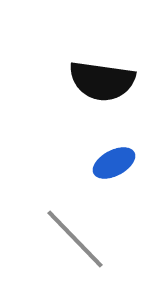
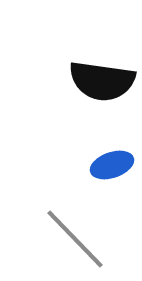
blue ellipse: moved 2 px left, 2 px down; rotated 9 degrees clockwise
